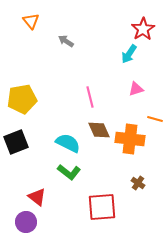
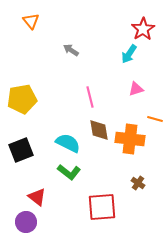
gray arrow: moved 5 px right, 9 px down
brown diamond: rotated 15 degrees clockwise
black square: moved 5 px right, 8 px down
